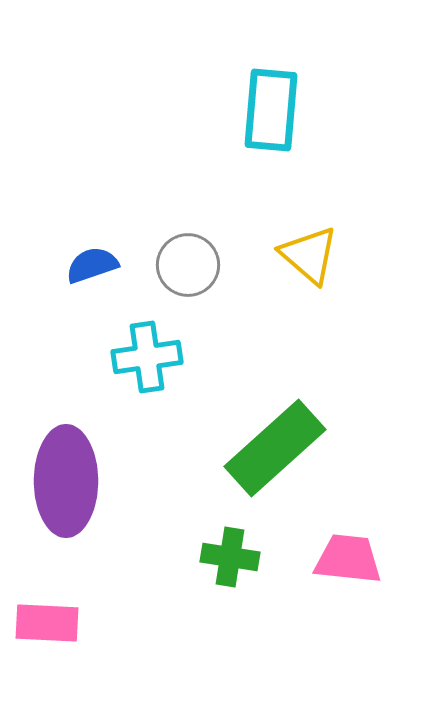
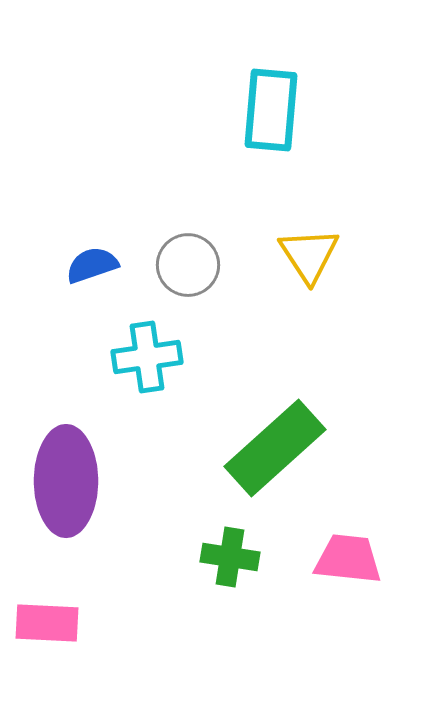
yellow triangle: rotated 16 degrees clockwise
